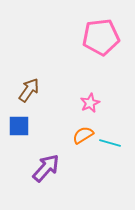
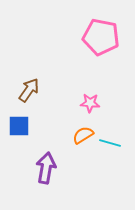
pink pentagon: rotated 18 degrees clockwise
pink star: rotated 30 degrees clockwise
purple arrow: rotated 32 degrees counterclockwise
